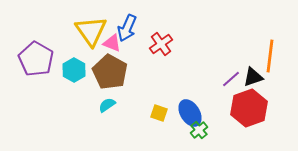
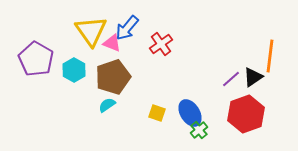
blue arrow: rotated 16 degrees clockwise
brown pentagon: moved 3 px right, 5 px down; rotated 24 degrees clockwise
black triangle: rotated 15 degrees counterclockwise
red hexagon: moved 3 px left, 6 px down
yellow square: moved 2 px left
